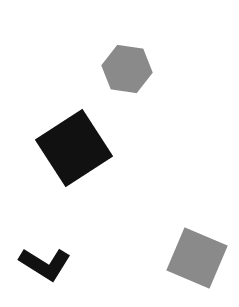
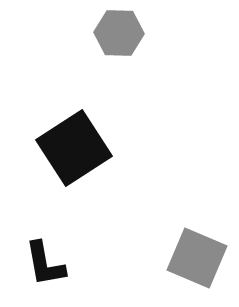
gray hexagon: moved 8 px left, 36 px up; rotated 6 degrees counterclockwise
black L-shape: rotated 48 degrees clockwise
